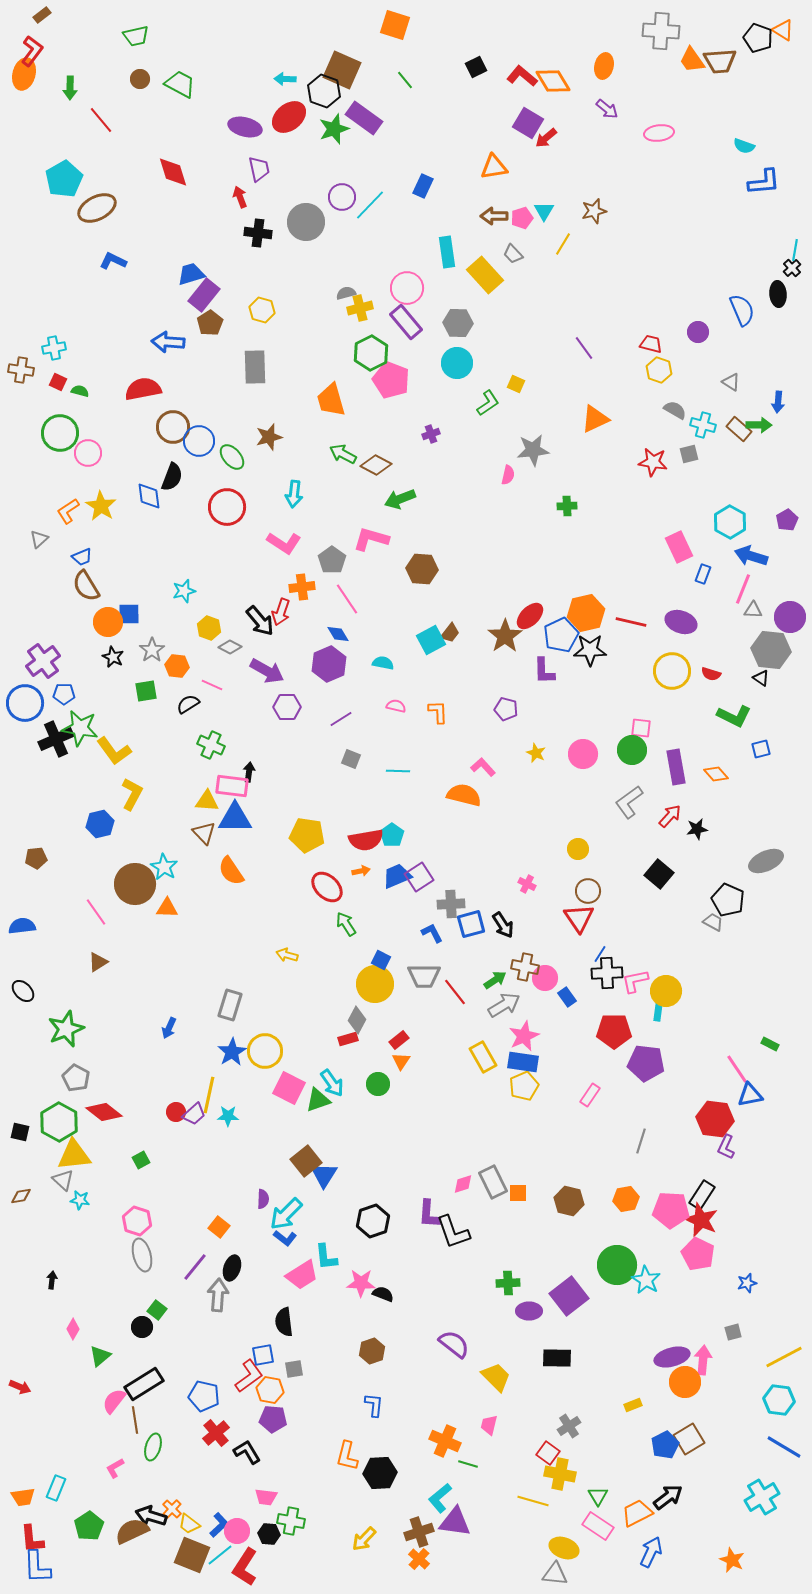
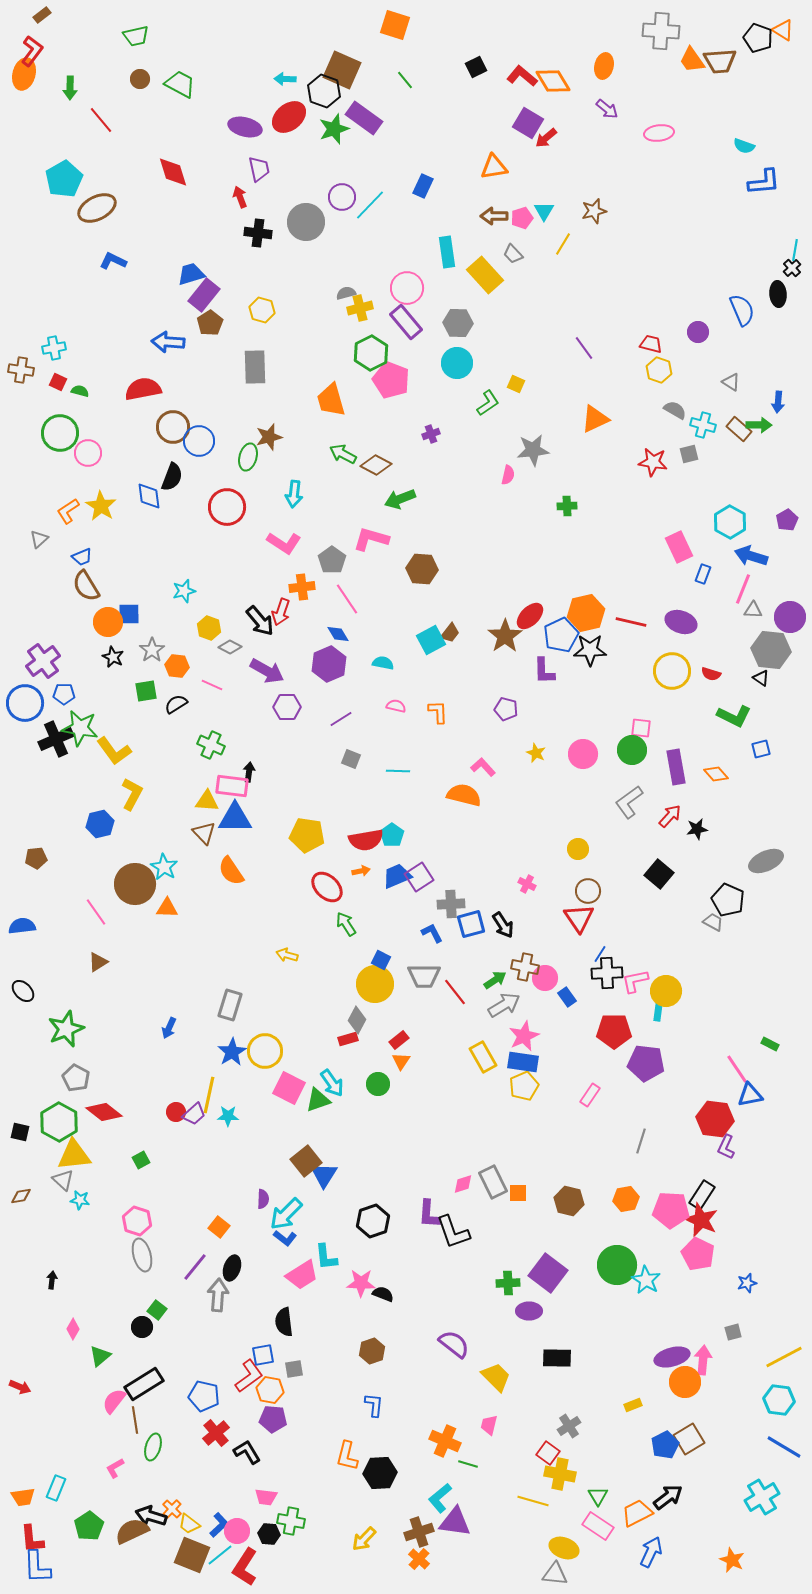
green ellipse at (232, 457): moved 16 px right; rotated 56 degrees clockwise
black semicircle at (188, 704): moved 12 px left
purple square at (569, 1296): moved 21 px left, 23 px up; rotated 15 degrees counterclockwise
